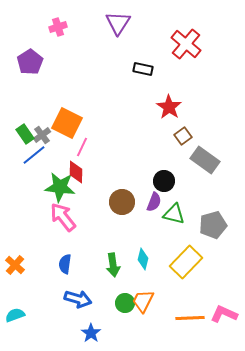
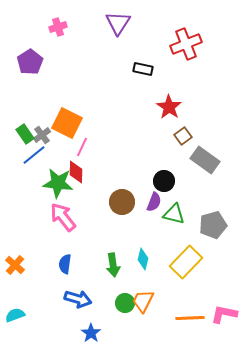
red cross: rotated 28 degrees clockwise
green star: moved 2 px left, 4 px up
pink L-shape: rotated 12 degrees counterclockwise
